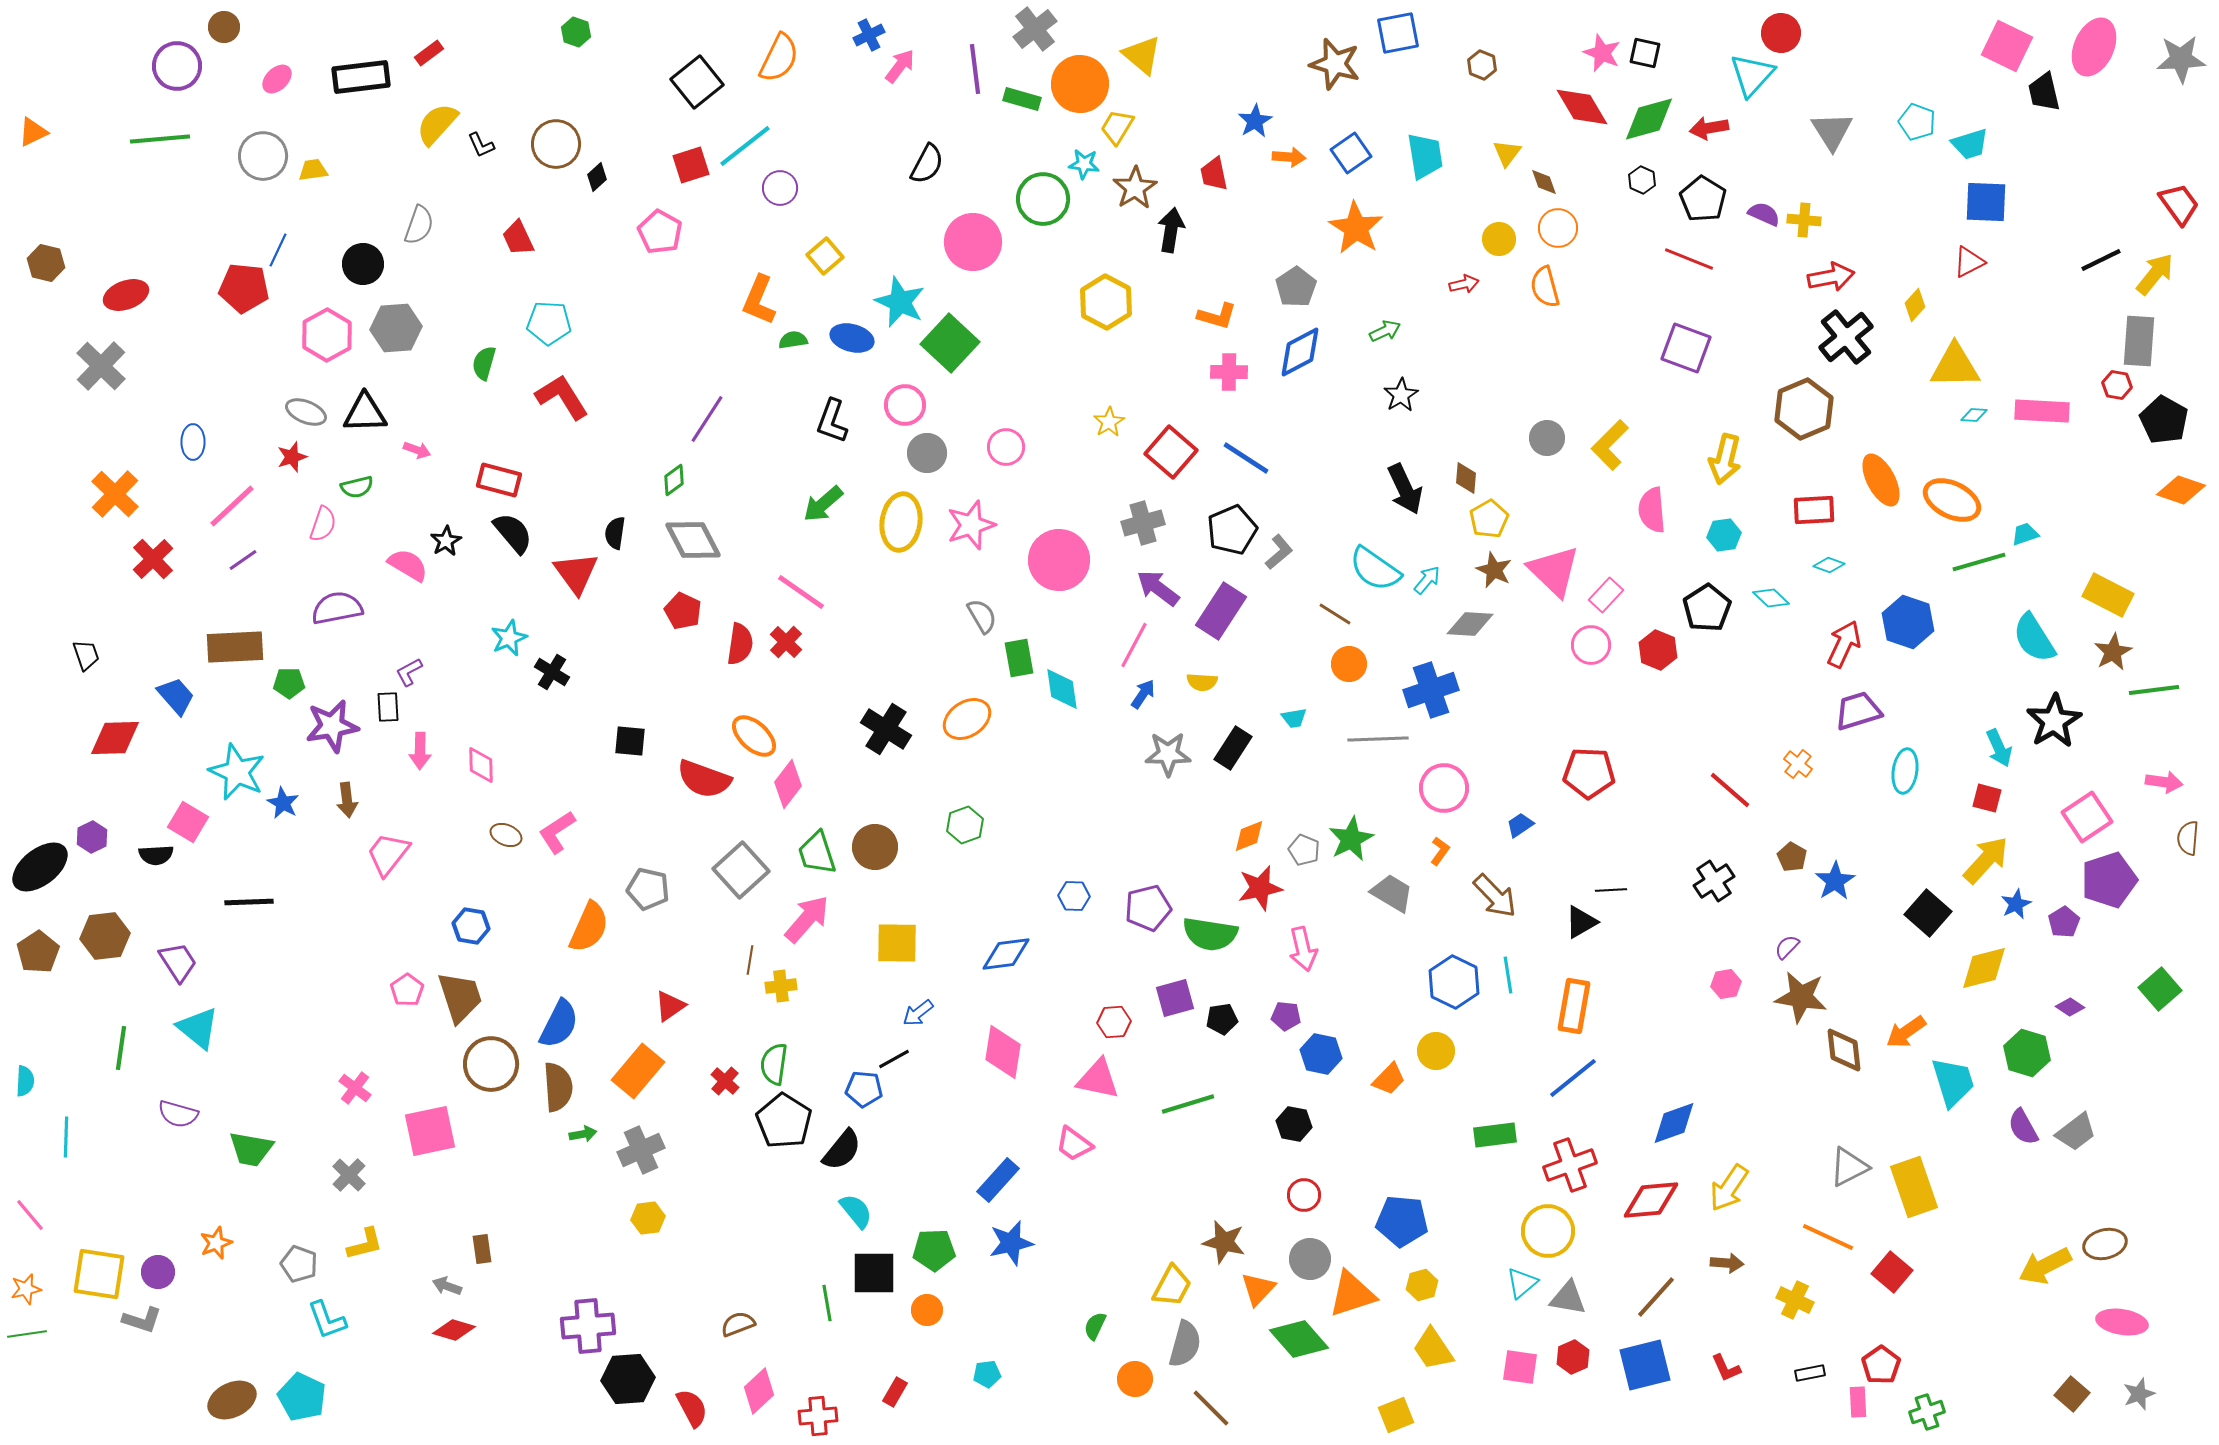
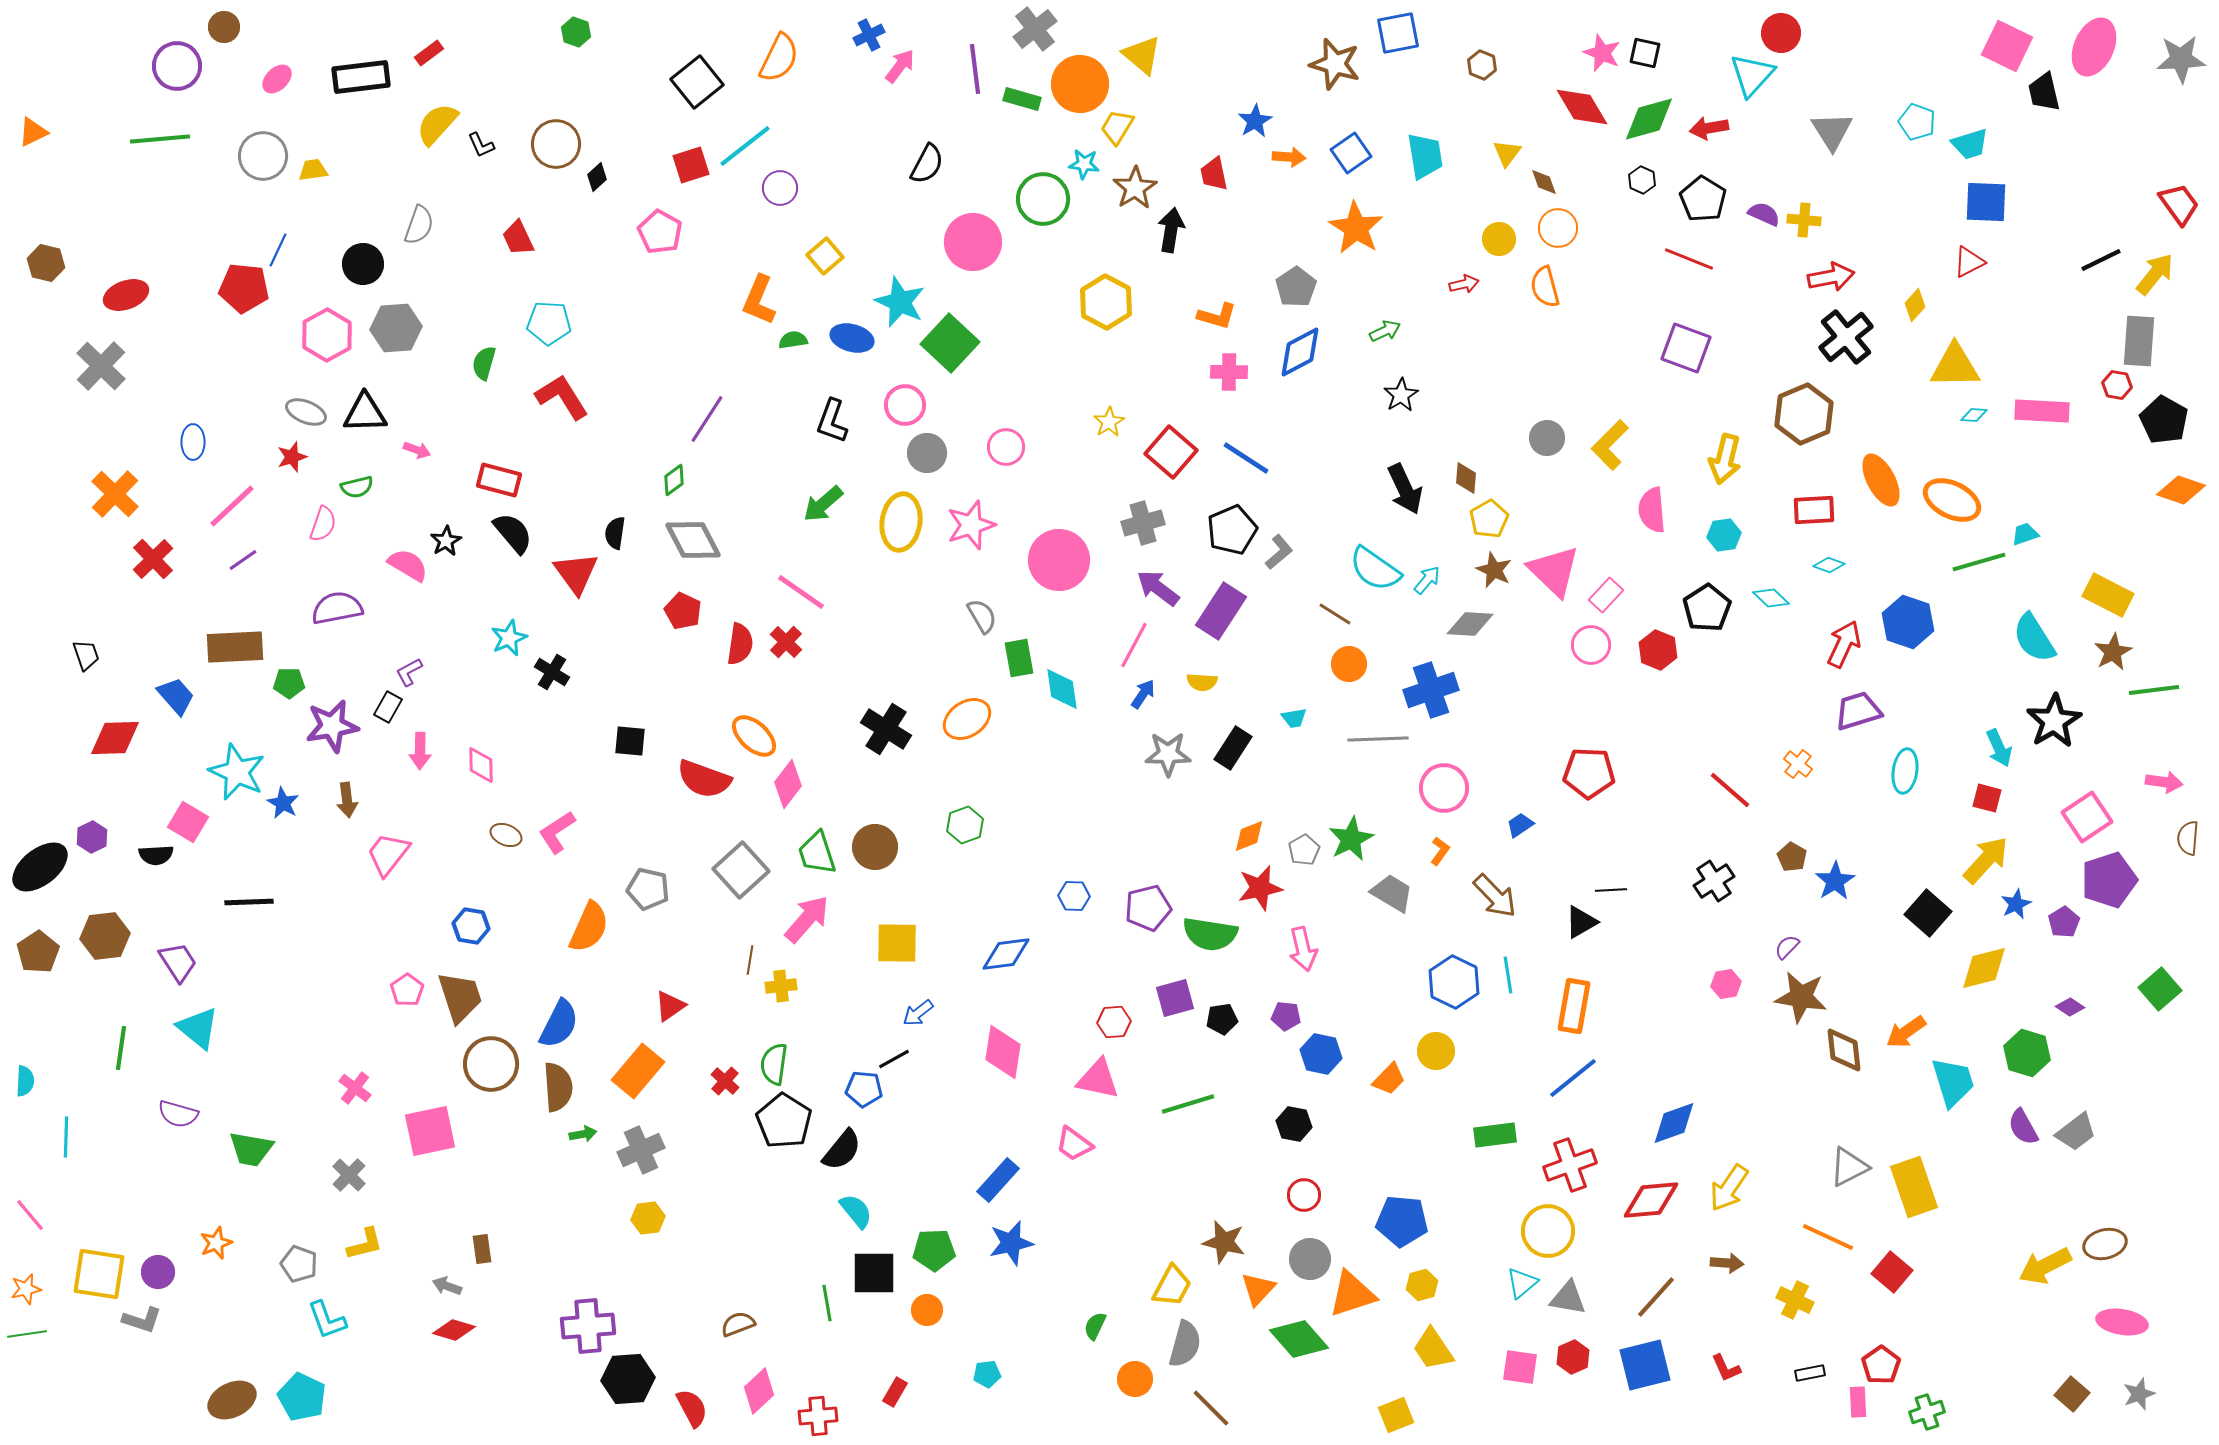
brown hexagon at (1804, 409): moved 5 px down
black rectangle at (388, 707): rotated 32 degrees clockwise
gray pentagon at (1304, 850): rotated 20 degrees clockwise
